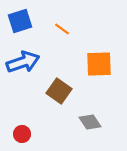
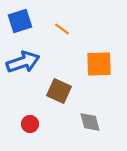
brown square: rotated 10 degrees counterclockwise
gray diamond: rotated 20 degrees clockwise
red circle: moved 8 px right, 10 px up
